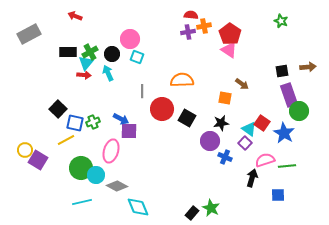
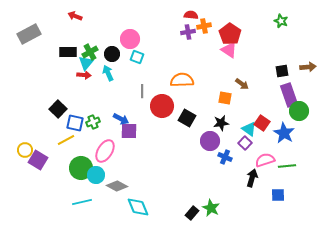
red circle at (162, 109): moved 3 px up
pink ellipse at (111, 151): moved 6 px left; rotated 15 degrees clockwise
